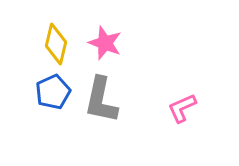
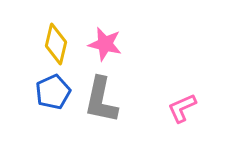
pink star: moved 1 px down; rotated 8 degrees counterclockwise
